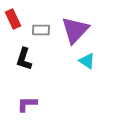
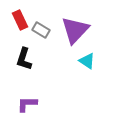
red rectangle: moved 7 px right, 1 px down
gray rectangle: rotated 30 degrees clockwise
